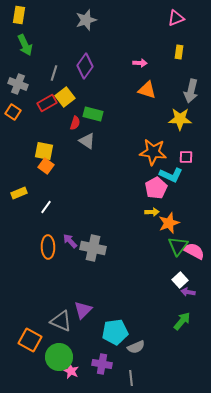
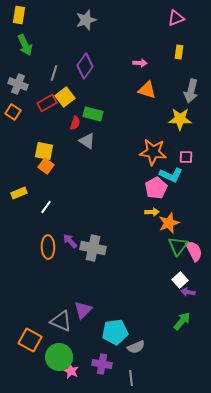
pink semicircle at (194, 251): rotated 35 degrees clockwise
